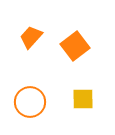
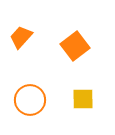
orange trapezoid: moved 10 px left
orange circle: moved 2 px up
